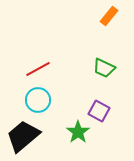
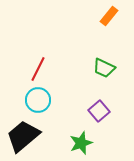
red line: rotated 35 degrees counterclockwise
purple square: rotated 20 degrees clockwise
green star: moved 3 px right, 11 px down; rotated 15 degrees clockwise
